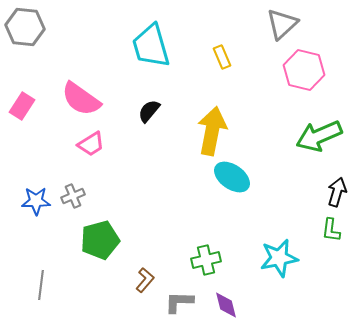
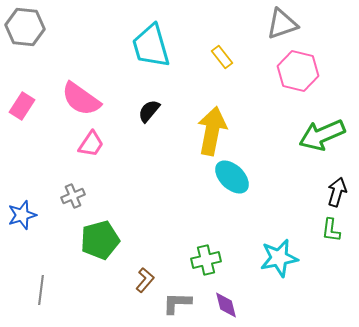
gray triangle: rotated 24 degrees clockwise
yellow rectangle: rotated 15 degrees counterclockwise
pink hexagon: moved 6 px left, 1 px down
green arrow: moved 3 px right, 1 px up
pink trapezoid: rotated 24 degrees counterclockwise
cyan ellipse: rotated 9 degrees clockwise
blue star: moved 14 px left, 14 px down; rotated 16 degrees counterclockwise
gray line: moved 5 px down
gray L-shape: moved 2 px left, 1 px down
